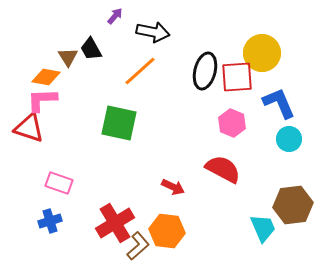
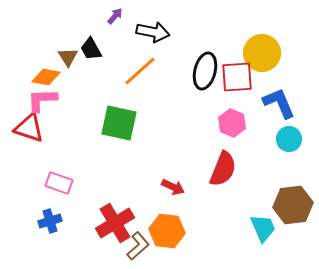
red semicircle: rotated 84 degrees clockwise
